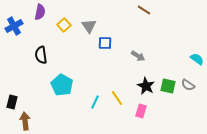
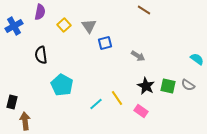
blue square: rotated 16 degrees counterclockwise
cyan line: moved 1 px right, 2 px down; rotated 24 degrees clockwise
pink rectangle: rotated 72 degrees counterclockwise
